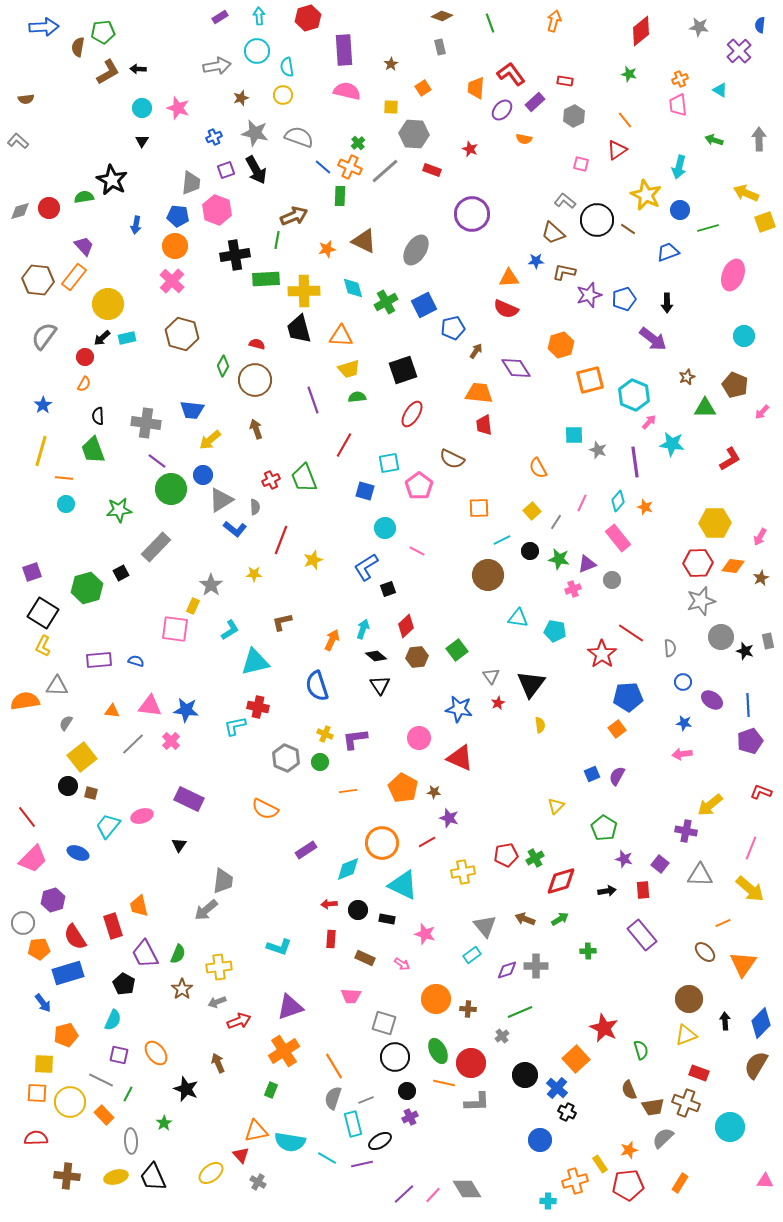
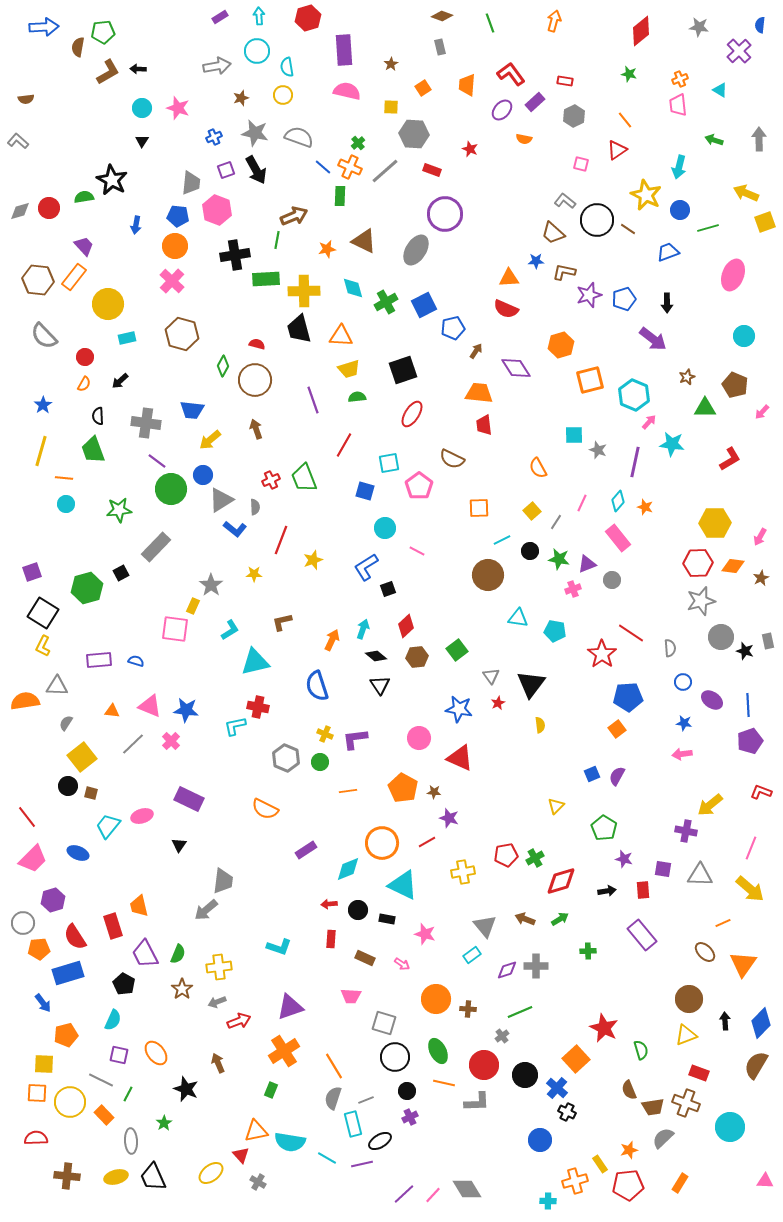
orange trapezoid at (476, 88): moved 9 px left, 3 px up
purple circle at (472, 214): moved 27 px left
gray semicircle at (44, 336): rotated 80 degrees counterclockwise
black arrow at (102, 338): moved 18 px right, 43 px down
purple line at (635, 462): rotated 20 degrees clockwise
pink triangle at (150, 706): rotated 15 degrees clockwise
purple square at (660, 864): moved 3 px right, 5 px down; rotated 30 degrees counterclockwise
red circle at (471, 1063): moved 13 px right, 2 px down
